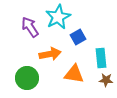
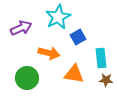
purple arrow: moved 9 px left, 1 px down; rotated 100 degrees clockwise
orange arrow: moved 1 px left, 1 px up; rotated 25 degrees clockwise
